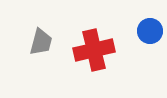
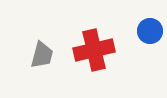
gray trapezoid: moved 1 px right, 13 px down
